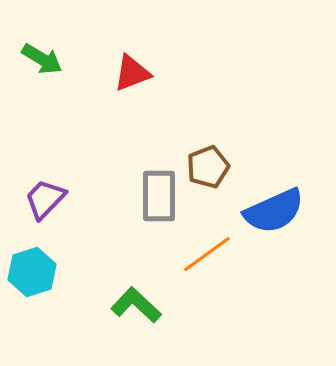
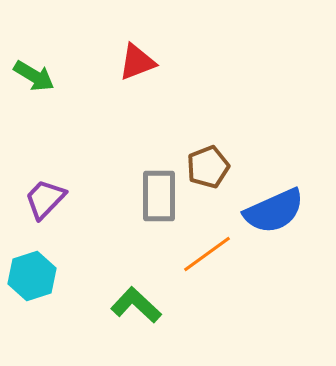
green arrow: moved 8 px left, 17 px down
red triangle: moved 5 px right, 11 px up
cyan hexagon: moved 4 px down
